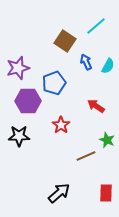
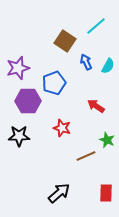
red star: moved 1 px right, 3 px down; rotated 18 degrees counterclockwise
